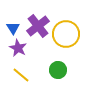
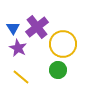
purple cross: moved 1 px left, 1 px down
yellow circle: moved 3 px left, 10 px down
yellow line: moved 2 px down
